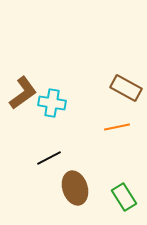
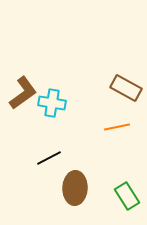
brown ellipse: rotated 20 degrees clockwise
green rectangle: moved 3 px right, 1 px up
